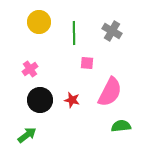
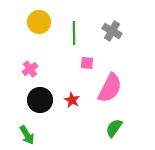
pink semicircle: moved 4 px up
red star: rotated 14 degrees clockwise
green semicircle: moved 7 px left, 2 px down; rotated 48 degrees counterclockwise
green arrow: rotated 96 degrees clockwise
